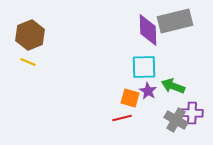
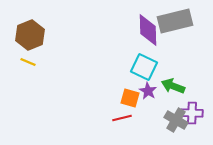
cyan square: rotated 28 degrees clockwise
